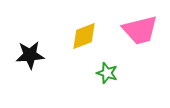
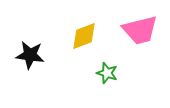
black star: rotated 12 degrees clockwise
